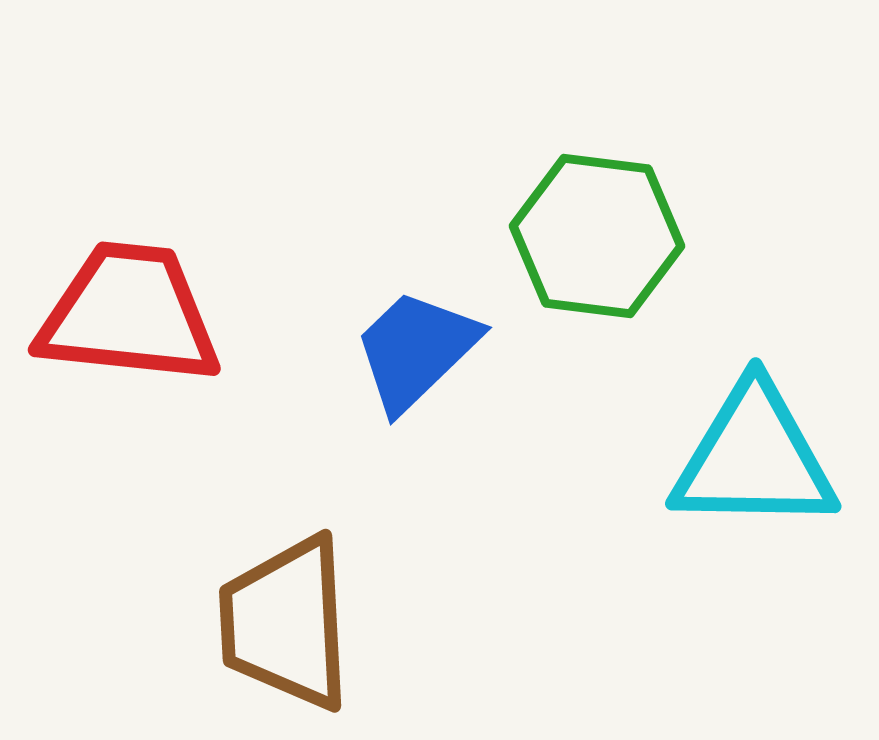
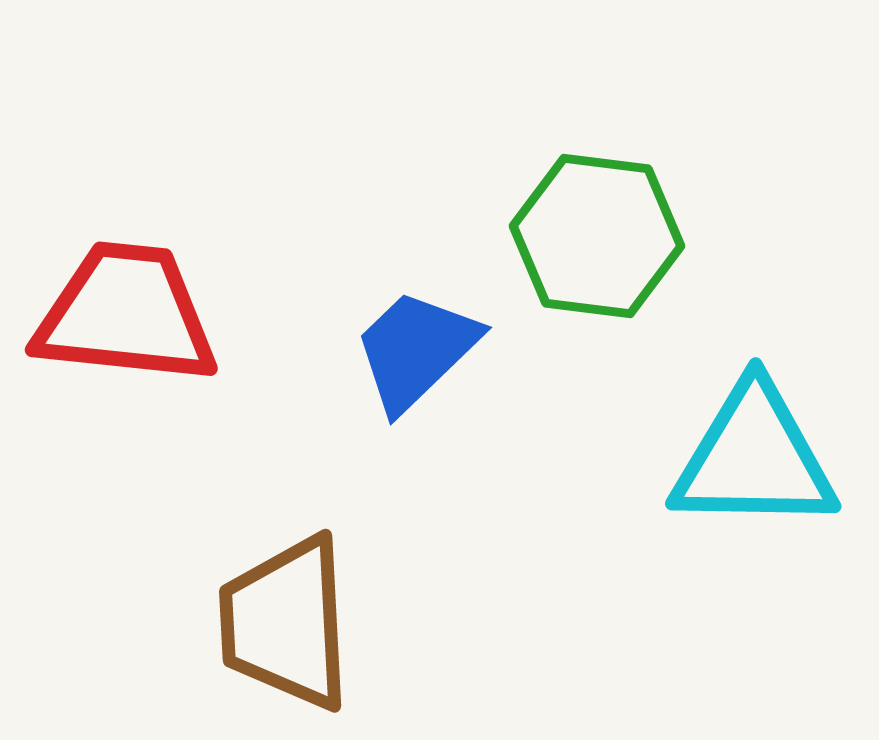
red trapezoid: moved 3 px left
